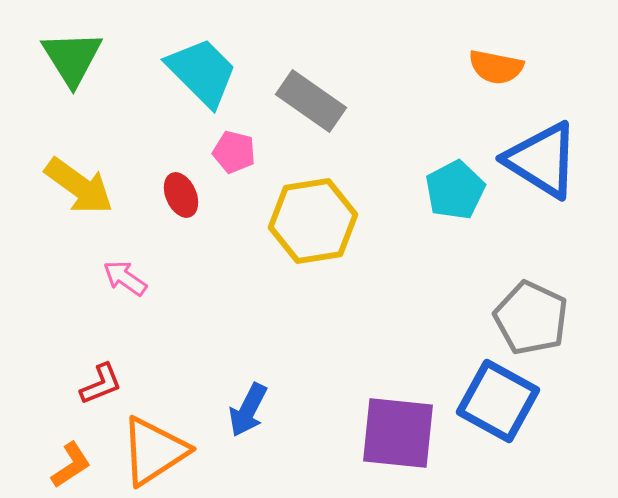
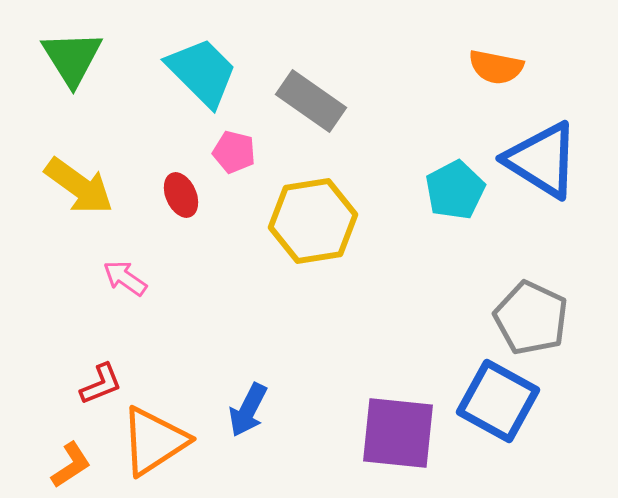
orange triangle: moved 10 px up
